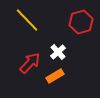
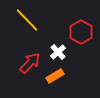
red hexagon: moved 10 px down; rotated 15 degrees counterclockwise
